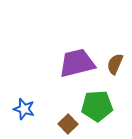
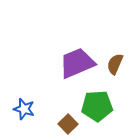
purple trapezoid: rotated 9 degrees counterclockwise
